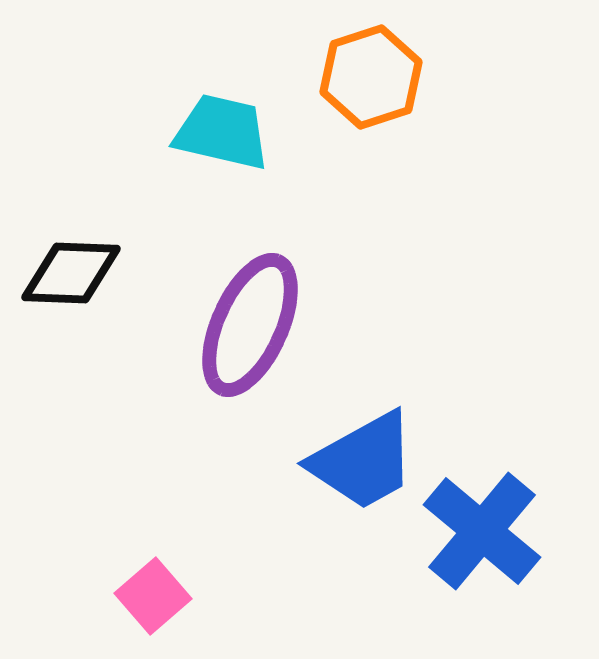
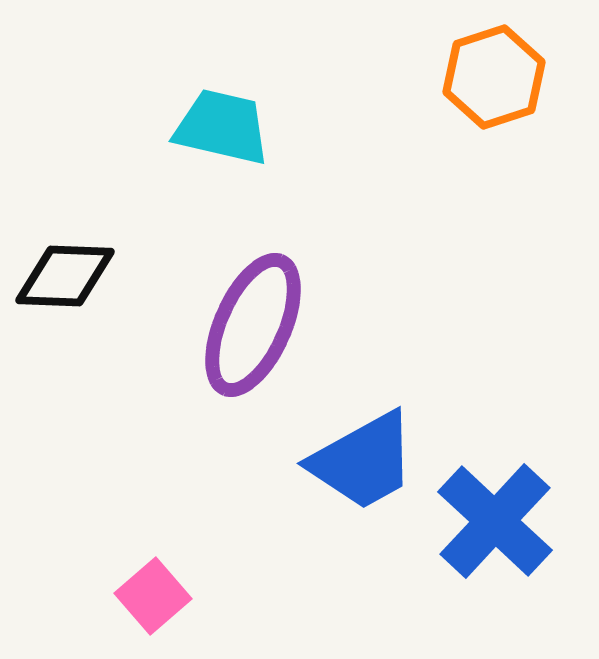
orange hexagon: moved 123 px right
cyan trapezoid: moved 5 px up
black diamond: moved 6 px left, 3 px down
purple ellipse: moved 3 px right
blue cross: moved 13 px right, 10 px up; rotated 3 degrees clockwise
